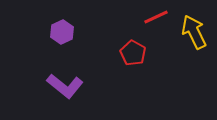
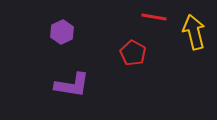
red line: moved 2 px left; rotated 35 degrees clockwise
yellow arrow: rotated 12 degrees clockwise
purple L-shape: moved 7 px right, 1 px up; rotated 30 degrees counterclockwise
